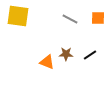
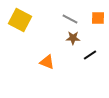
yellow square: moved 2 px right, 4 px down; rotated 20 degrees clockwise
brown star: moved 7 px right, 16 px up
